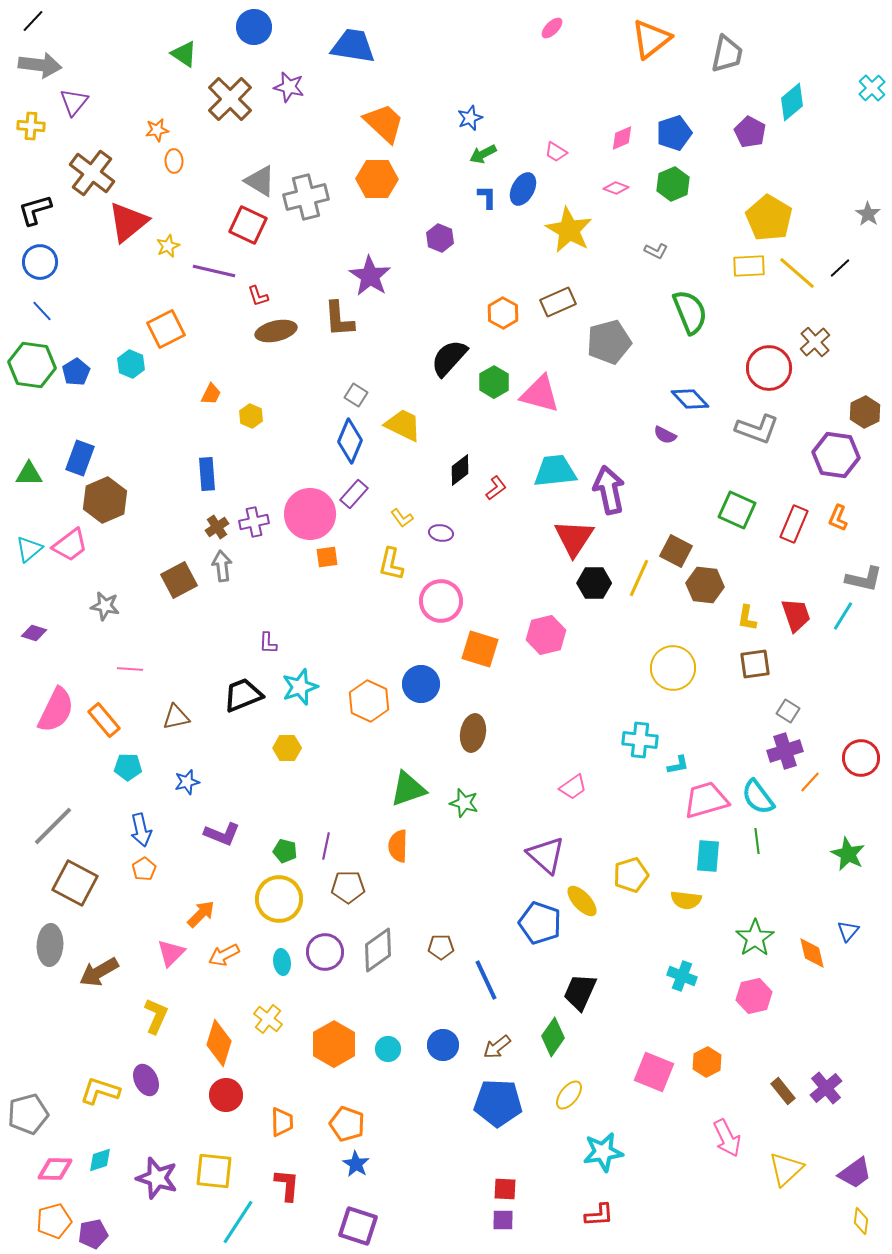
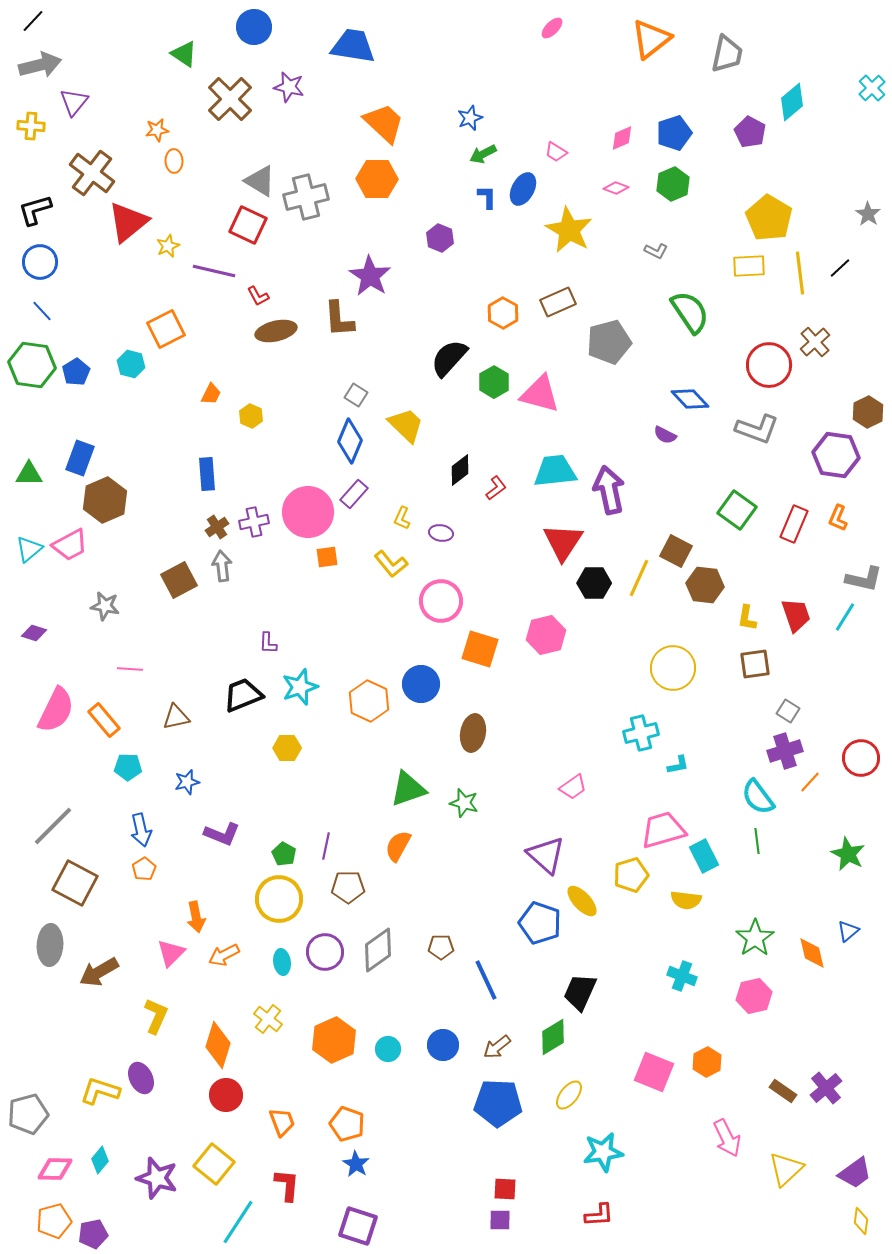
gray arrow at (40, 65): rotated 21 degrees counterclockwise
yellow line at (797, 273): moved 3 px right; rotated 42 degrees clockwise
red L-shape at (258, 296): rotated 10 degrees counterclockwise
green semicircle at (690, 312): rotated 12 degrees counterclockwise
cyan hexagon at (131, 364): rotated 8 degrees counterclockwise
red circle at (769, 368): moved 3 px up
brown hexagon at (865, 412): moved 3 px right
yellow trapezoid at (403, 425): moved 3 px right; rotated 18 degrees clockwise
green square at (737, 510): rotated 12 degrees clockwise
pink circle at (310, 514): moved 2 px left, 2 px up
yellow L-shape at (402, 518): rotated 60 degrees clockwise
red triangle at (574, 538): moved 11 px left, 4 px down
pink trapezoid at (70, 545): rotated 9 degrees clockwise
yellow L-shape at (391, 564): rotated 52 degrees counterclockwise
cyan line at (843, 616): moved 2 px right, 1 px down
cyan cross at (640, 740): moved 1 px right, 7 px up; rotated 20 degrees counterclockwise
pink trapezoid at (706, 800): moved 43 px left, 30 px down
orange semicircle at (398, 846): rotated 28 degrees clockwise
green pentagon at (285, 851): moved 1 px left, 3 px down; rotated 15 degrees clockwise
cyan rectangle at (708, 856): moved 4 px left; rotated 32 degrees counterclockwise
orange arrow at (201, 914): moved 5 px left, 3 px down; rotated 124 degrees clockwise
blue triangle at (848, 931): rotated 10 degrees clockwise
green diamond at (553, 1037): rotated 24 degrees clockwise
orange diamond at (219, 1043): moved 1 px left, 2 px down
orange hexagon at (334, 1044): moved 4 px up; rotated 6 degrees clockwise
purple ellipse at (146, 1080): moved 5 px left, 2 px up
brown rectangle at (783, 1091): rotated 16 degrees counterclockwise
orange trapezoid at (282, 1122): rotated 20 degrees counterclockwise
cyan diamond at (100, 1160): rotated 32 degrees counterclockwise
yellow square at (214, 1171): moved 7 px up; rotated 33 degrees clockwise
purple square at (503, 1220): moved 3 px left
